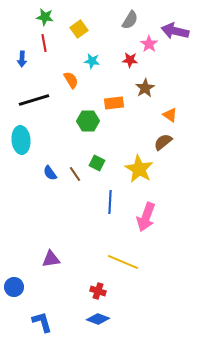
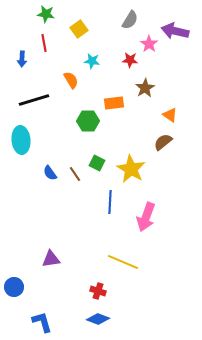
green star: moved 1 px right, 3 px up
yellow star: moved 8 px left
